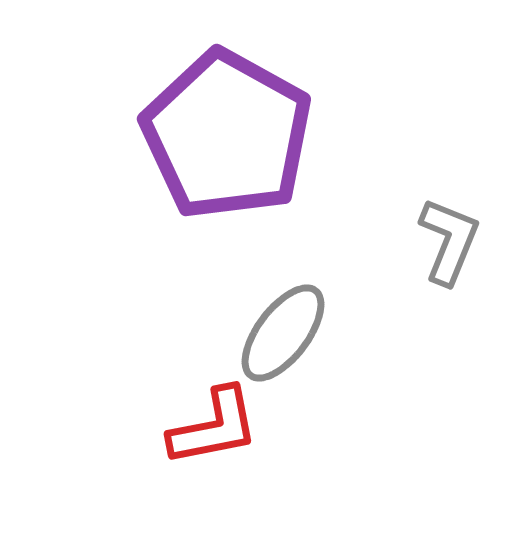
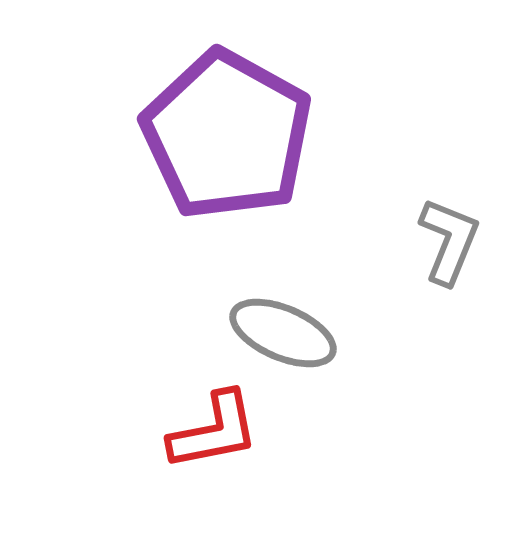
gray ellipse: rotated 76 degrees clockwise
red L-shape: moved 4 px down
